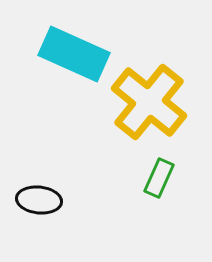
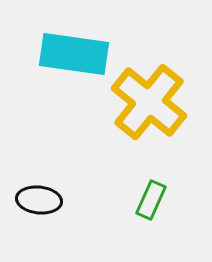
cyan rectangle: rotated 16 degrees counterclockwise
green rectangle: moved 8 px left, 22 px down
